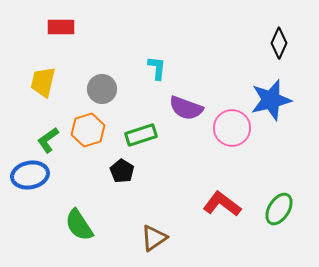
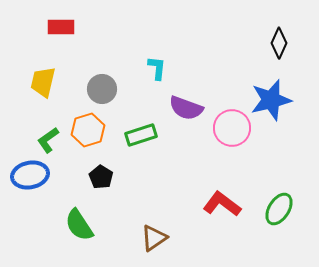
black pentagon: moved 21 px left, 6 px down
